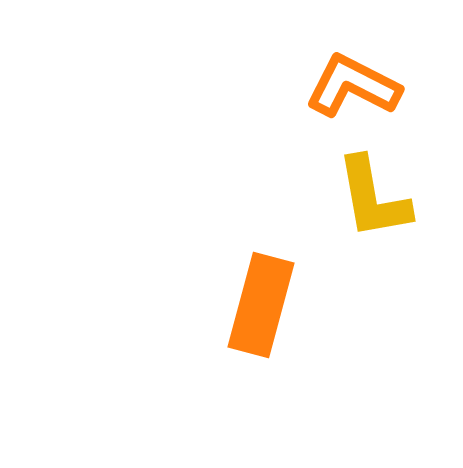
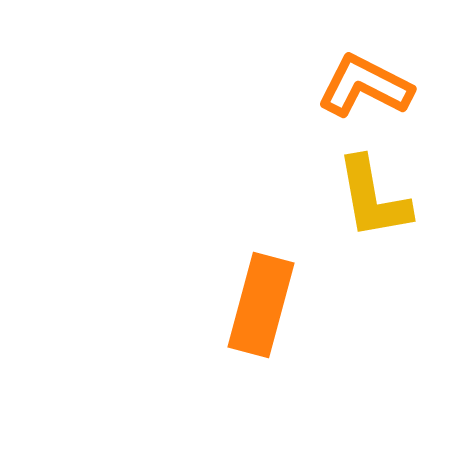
orange L-shape: moved 12 px right
